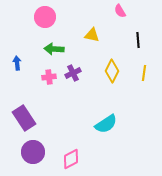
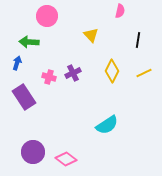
pink semicircle: rotated 136 degrees counterclockwise
pink circle: moved 2 px right, 1 px up
yellow triangle: moved 1 px left; rotated 35 degrees clockwise
black line: rotated 14 degrees clockwise
green arrow: moved 25 px left, 7 px up
blue arrow: rotated 24 degrees clockwise
yellow line: rotated 56 degrees clockwise
pink cross: rotated 24 degrees clockwise
purple rectangle: moved 21 px up
cyan semicircle: moved 1 px right, 1 px down
pink diamond: moved 5 px left; rotated 65 degrees clockwise
